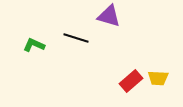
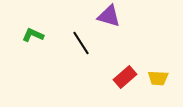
black line: moved 5 px right, 5 px down; rotated 40 degrees clockwise
green L-shape: moved 1 px left, 10 px up
red rectangle: moved 6 px left, 4 px up
